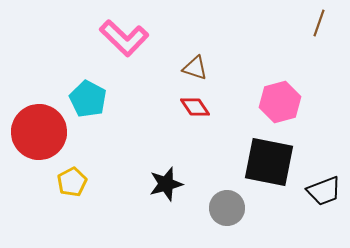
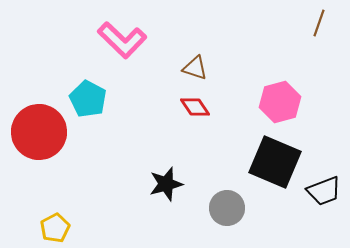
pink L-shape: moved 2 px left, 2 px down
black square: moved 6 px right; rotated 12 degrees clockwise
yellow pentagon: moved 17 px left, 46 px down
